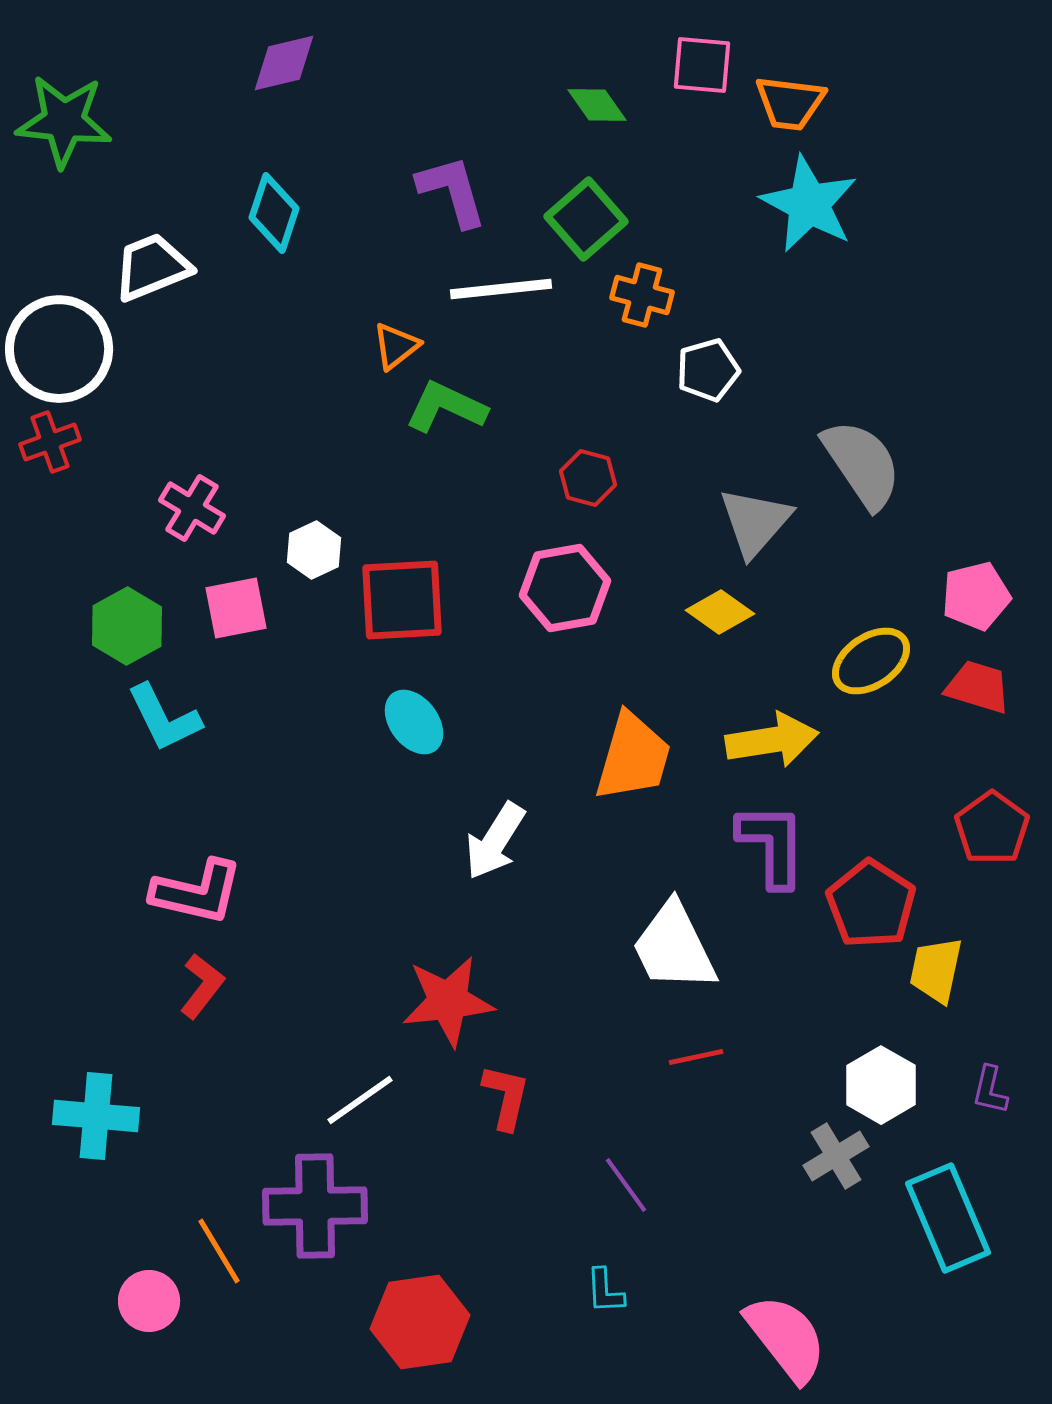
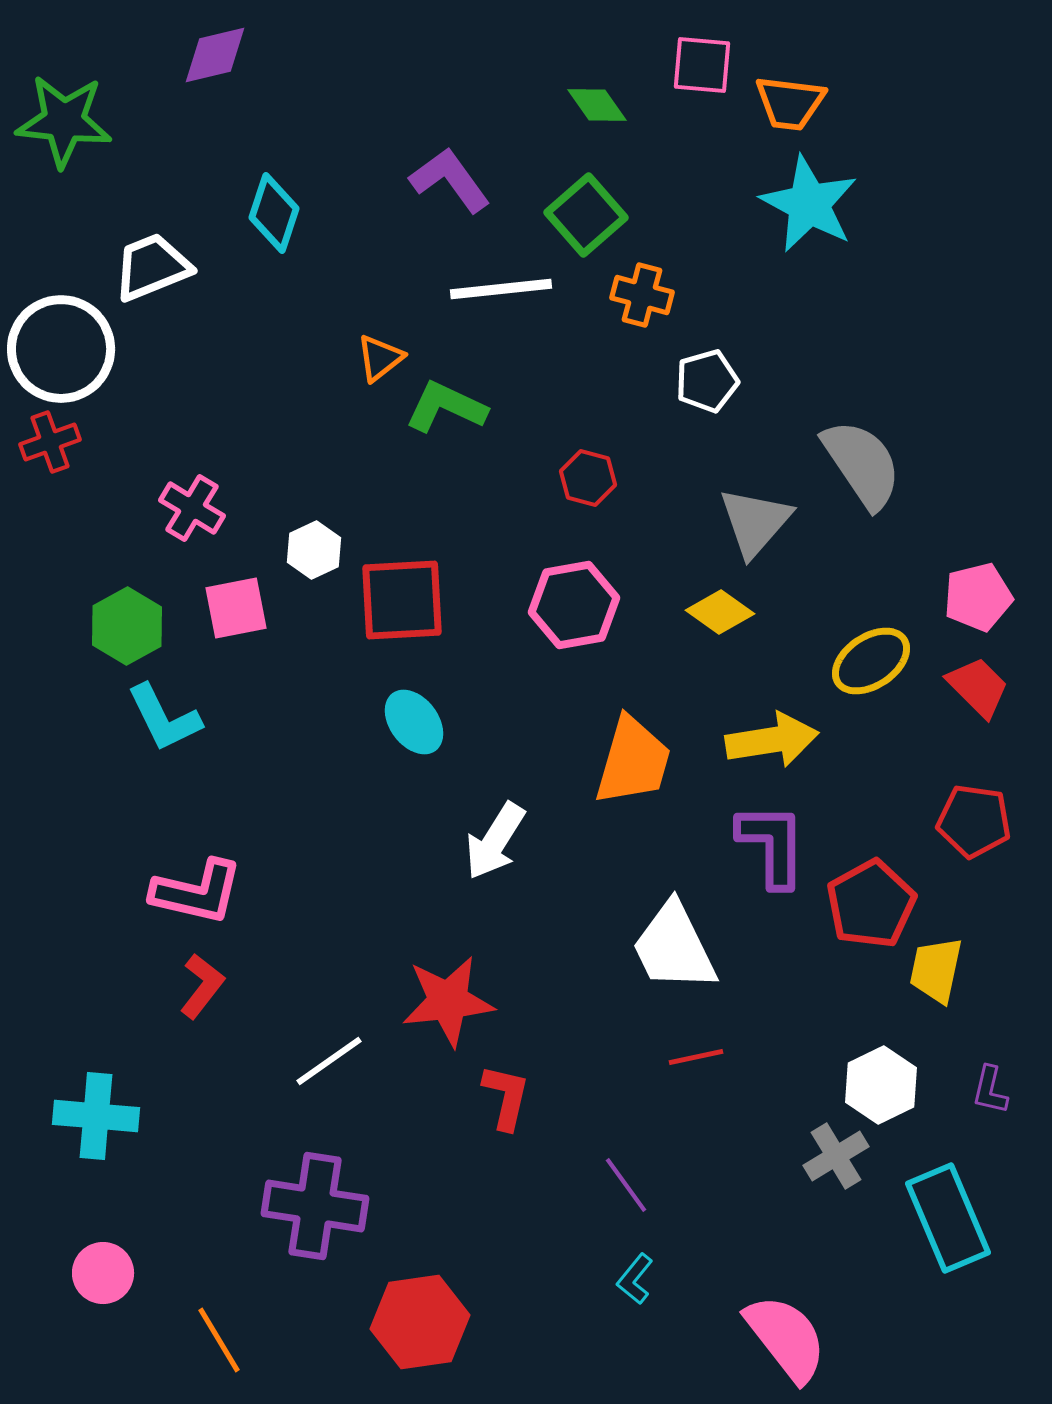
purple diamond at (284, 63): moved 69 px left, 8 px up
purple L-shape at (452, 191): moved 2 px left, 11 px up; rotated 20 degrees counterclockwise
green square at (586, 219): moved 4 px up
orange triangle at (396, 346): moved 16 px left, 12 px down
white circle at (59, 349): moved 2 px right
white pentagon at (708, 370): moved 1 px left, 11 px down
pink hexagon at (565, 588): moved 9 px right, 17 px down
pink pentagon at (976, 596): moved 2 px right, 1 px down
red trapezoid at (978, 687): rotated 28 degrees clockwise
orange trapezoid at (633, 757): moved 4 px down
red pentagon at (992, 828): moved 18 px left, 7 px up; rotated 28 degrees counterclockwise
red pentagon at (871, 904): rotated 10 degrees clockwise
white hexagon at (881, 1085): rotated 4 degrees clockwise
white line at (360, 1100): moved 31 px left, 39 px up
purple cross at (315, 1206): rotated 10 degrees clockwise
orange line at (219, 1251): moved 89 px down
cyan L-shape at (605, 1291): moved 30 px right, 12 px up; rotated 42 degrees clockwise
pink circle at (149, 1301): moved 46 px left, 28 px up
